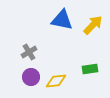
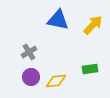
blue triangle: moved 4 px left
